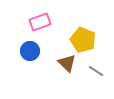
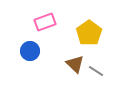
pink rectangle: moved 5 px right
yellow pentagon: moved 6 px right, 7 px up; rotated 15 degrees clockwise
brown triangle: moved 8 px right, 1 px down
